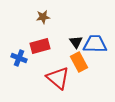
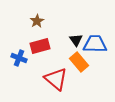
brown star: moved 6 px left, 4 px down; rotated 24 degrees counterclockwise
black triangle: moved 2 px up
orange rectangle: rotated 12 degrees counterclockwise
red triangle: moved 2 px left, 1 px down
